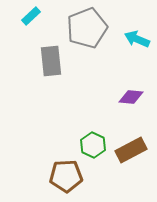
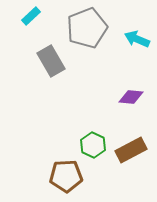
gray rectangle: rotated 24 degrees counterclockwise
